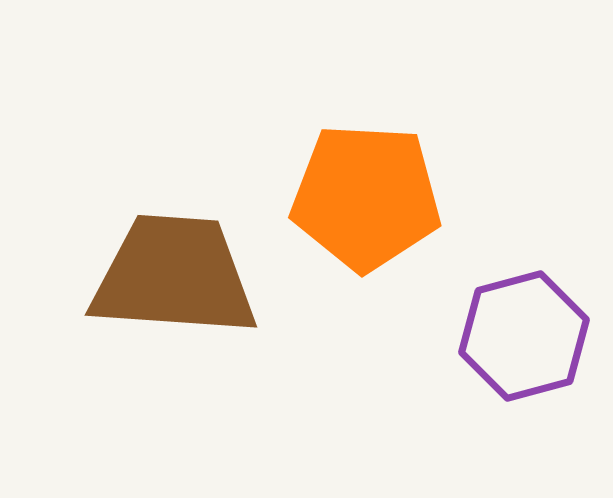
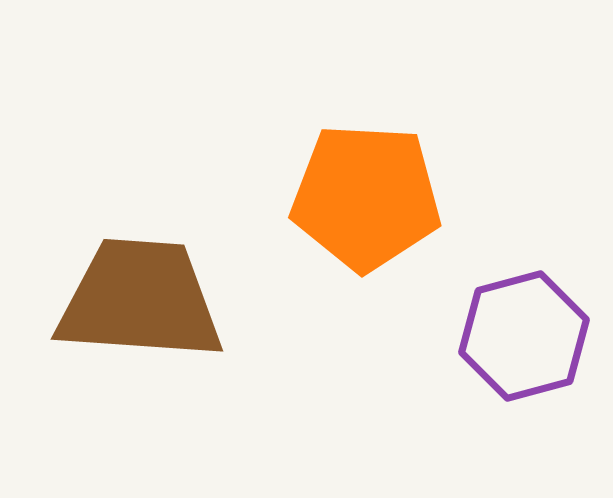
brown trapezoid: moved 34 px left, 24 px down
